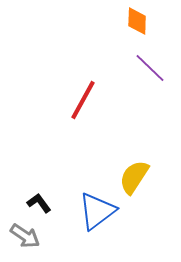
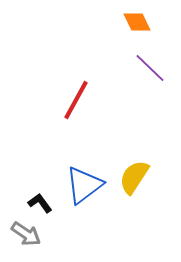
orange diamond: moved 1 px down; rotated 28 degrees counterclockwise
red line: moved 7 px left
black L-shape: moved 1 px right
blue triangle: moved 13 px left, 26 px up
gray arrow: moved 1 px right, 2 px up
